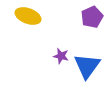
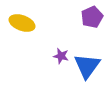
yellow ellipse: moved 6 px left, 7 px down
